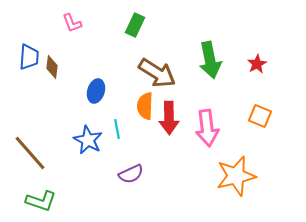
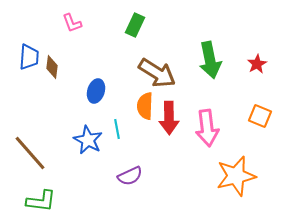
purple semicircle: moved 1 px left, 2 px down
green L-shape: rotated 12 degrees counterclockwise
